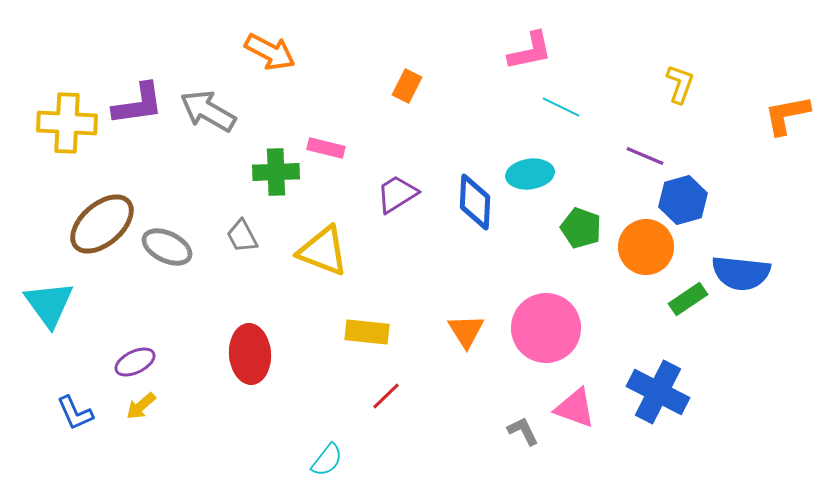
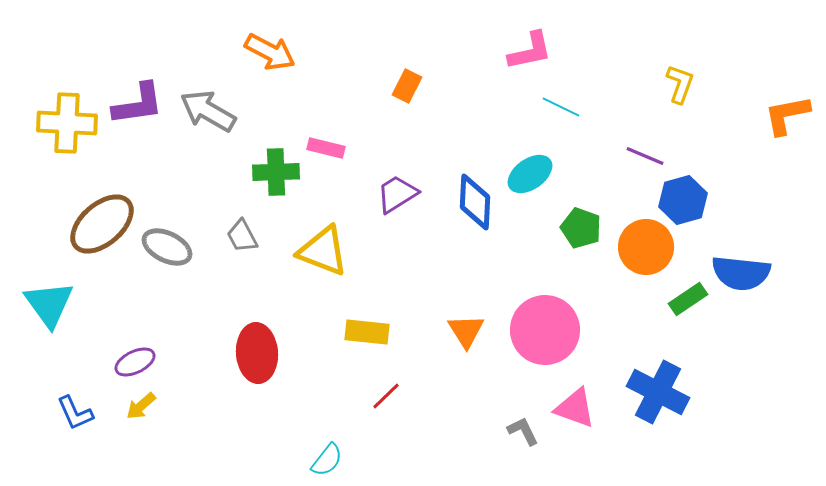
cyan ellipse: rotated 27 degrees counterclockwise
pink circle: moved 1 px left, 2 px down
red ellipse: moved 7 px right, 1 px up
